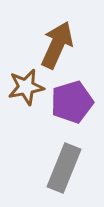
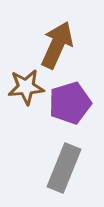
brown star: rotated 6 degrees clockwise
purple pentagon: moved 2 px left, 1 px down
